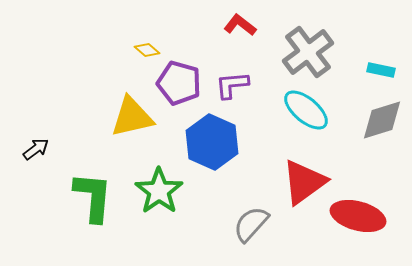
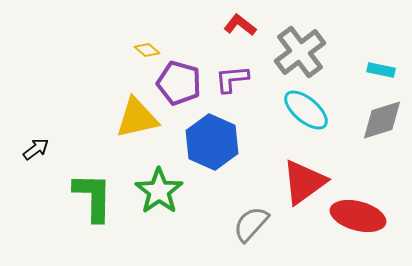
gray cross: moved 8 px left
purple L-shape: moved 6 px up
yellow triangle: moved 5 px right, 1 px down
green L-shape: rotated 4 degrees counterclockwise
